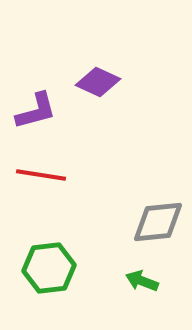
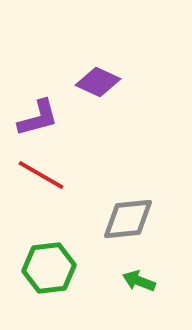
purple L-shape: moved 2 px right, 7 px down
red line: rotated 21 degrees clockwise
gray diamond: moved 30 px left, 3 px up
green arrow: moved 3 px left
